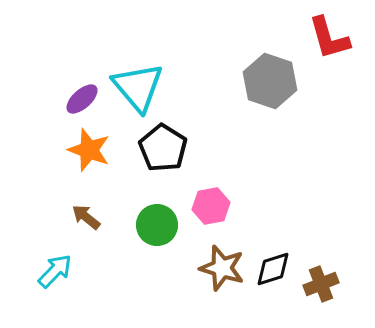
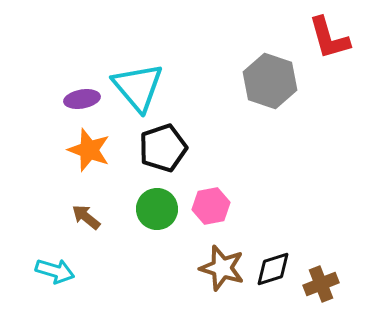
purple ellipse: rotated 32 degrees clockwise
black pentagon: rotated 21 degrees clockwise
green circle: moved 16 px up
cyan arrow: rotated 63 degrees clockwise
